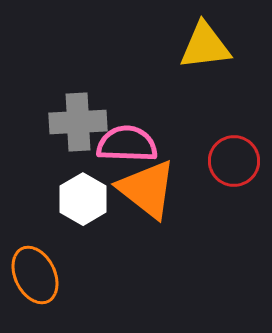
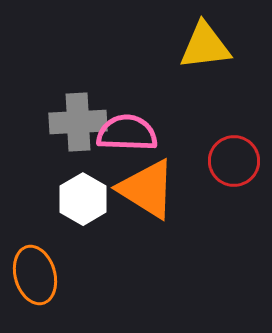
pink semicircle: moved 11 px up
orange triangle: rotated 6 degrees counterclockwise
orange ellipse: rotated 10 degrees clockwise
